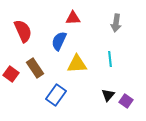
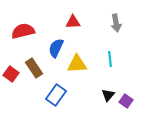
red triangle: moved 4 px down
gray arrow: rotated 18 degrees counterclockwise
red semicircle: rotated 80 degrees counterclockwise
blue semicircle: moved 3 px left, 7 px down
brown rectangle: moved 1 px left
